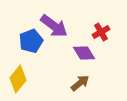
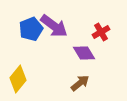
blue pentagon: moved 12 px up
